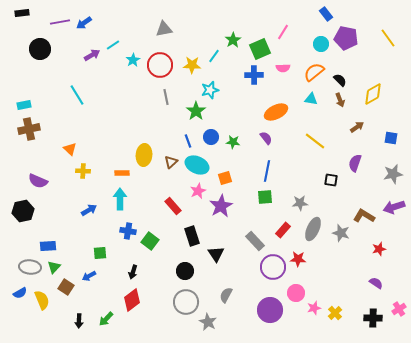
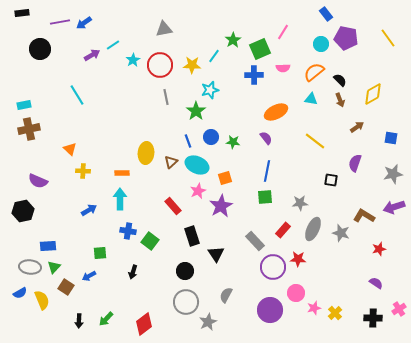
yellow ellipse at (144, 155): moved 2 px right, 2 px up
red diamond at (132, 300): moved 12 px right, 24 px down
gray star at (208, 322): rotated 18 degrees clockwise
